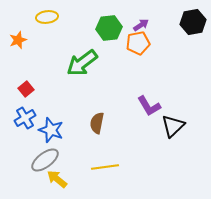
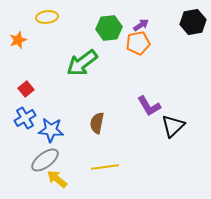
blue star: rotated 15 degrees counterclockwise
